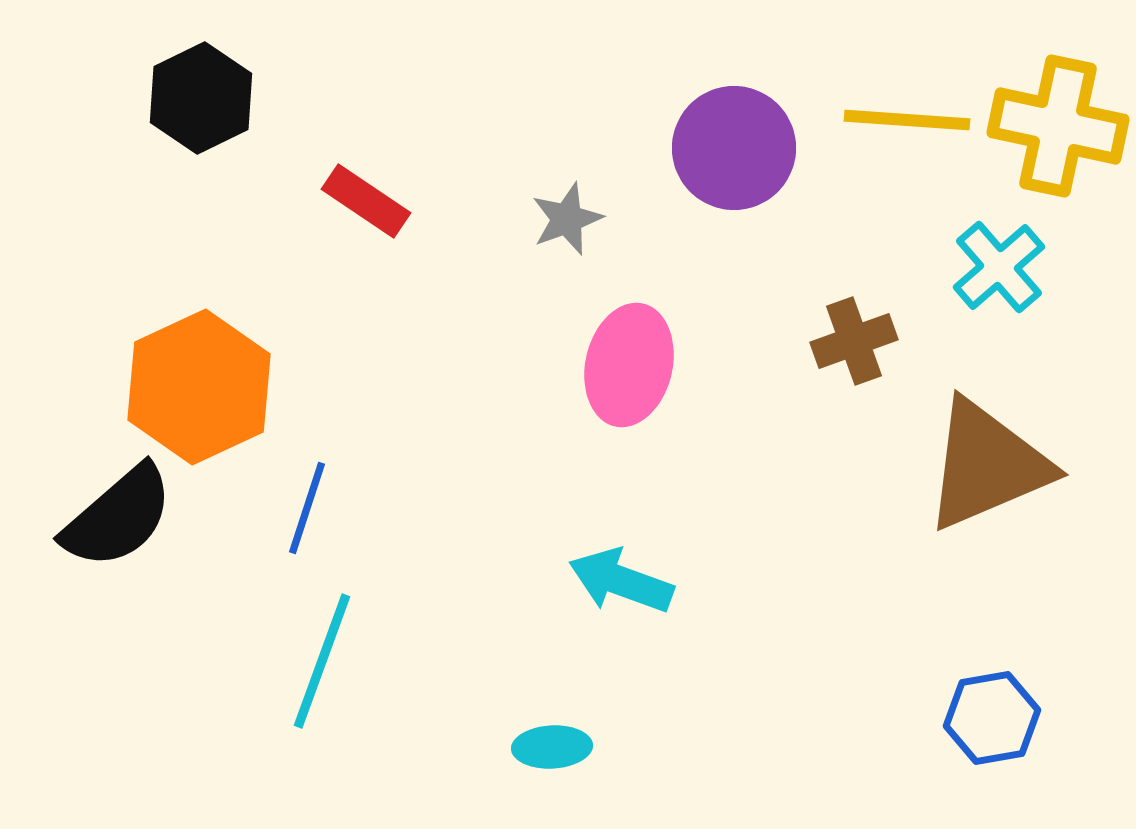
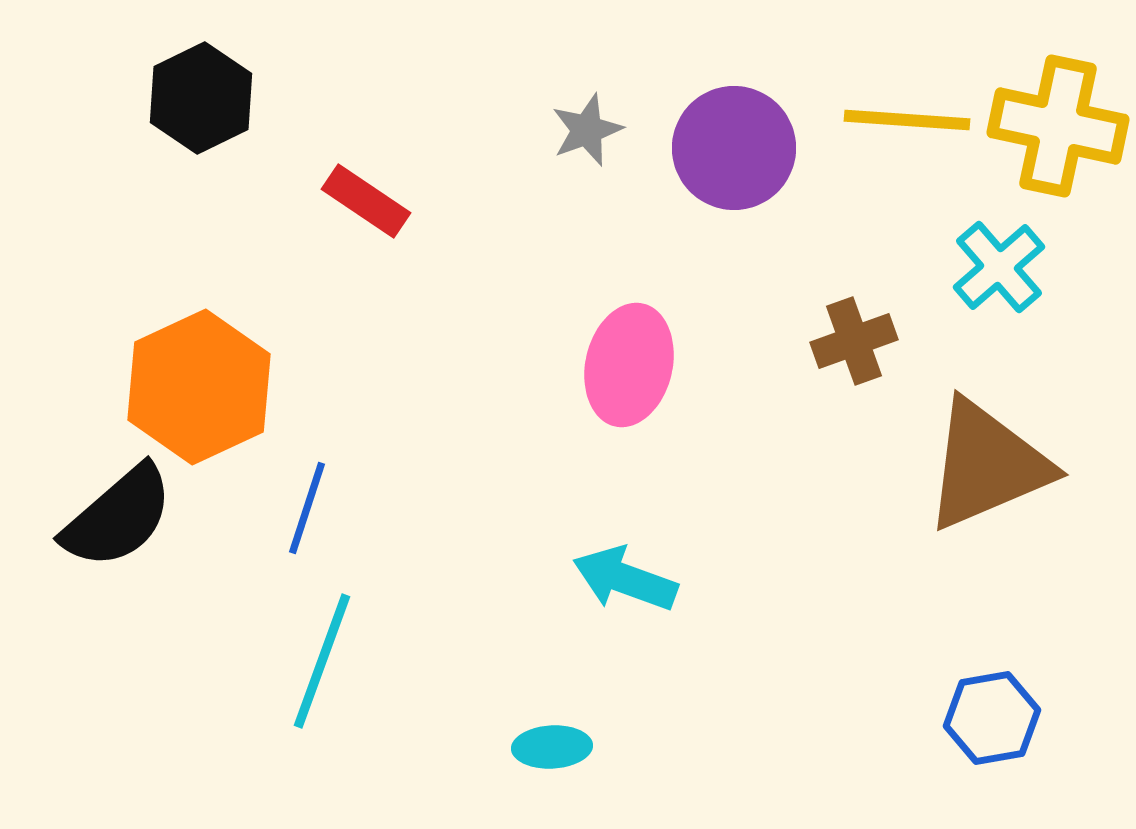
gray star: moved 20 px right, 89 px up
cyan arrow: moved 4 px right, 2 px up
